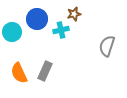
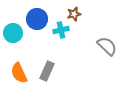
cyan circle: moved 1 px right, 1 px down
gray semicircle: rotated 115 degrees clockwise
gray rectangle: moved 2 px right
